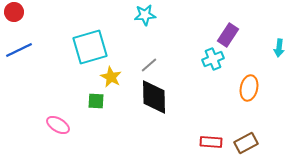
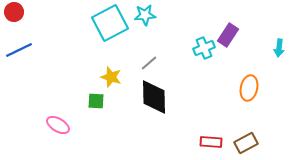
cyan square: moved 20 px right, 24 px up; rotated 12 degrees counterclockwise
cyan cross: moved 9 px left, 11 px up
gray line: moved 2 px up
yellow star: rotated 10 degrees counterclockwise
